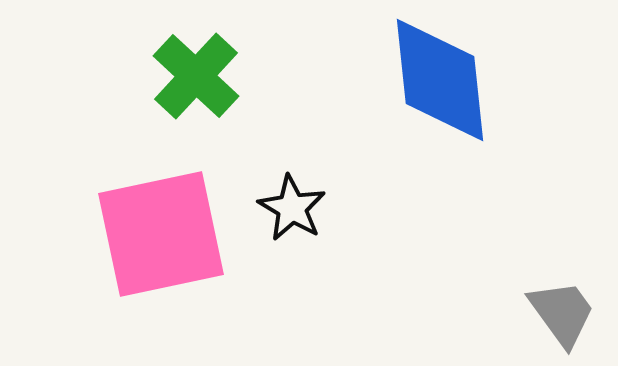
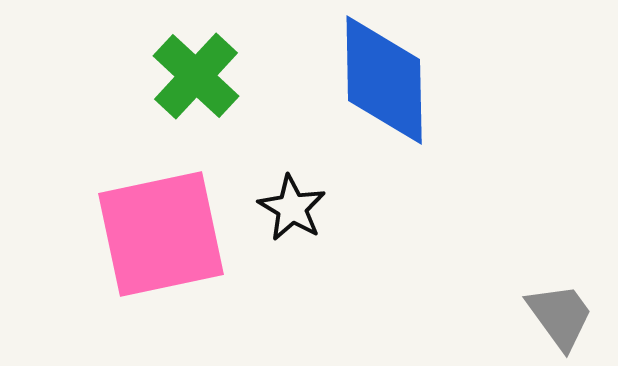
blue diamond: moved 56 px left; rotated 5 degrees clockwise
gray trapezoid: moved 2 px left, 3 px down
